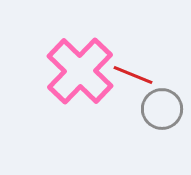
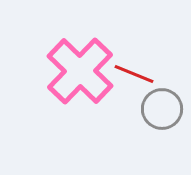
red line: moved 1 px right, 1 px up
